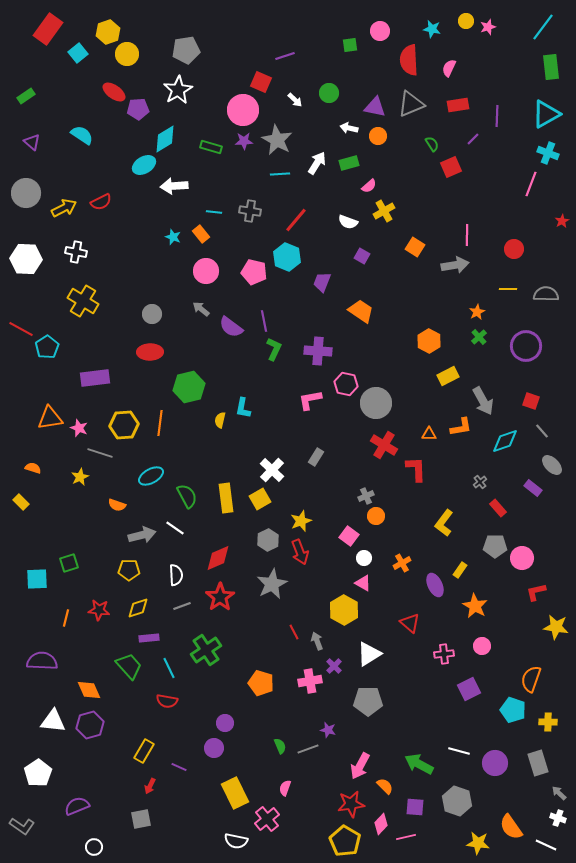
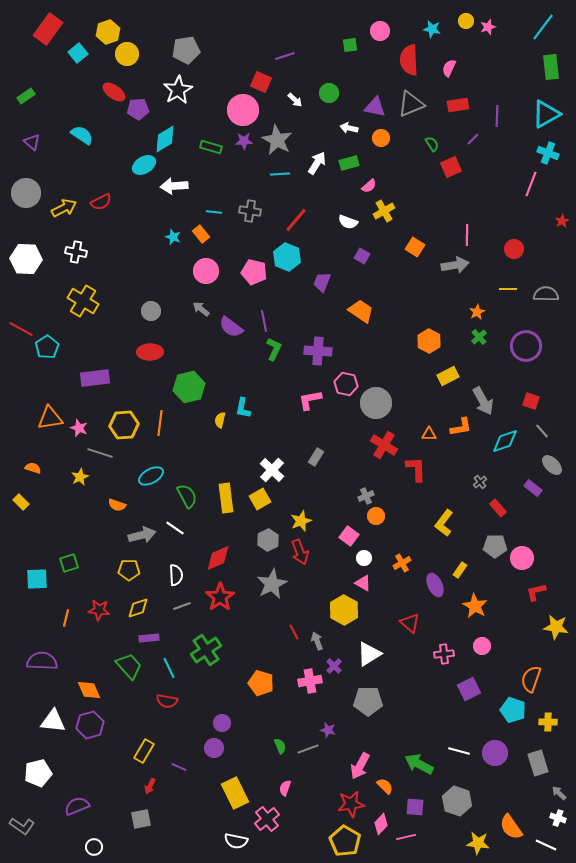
orange circle at (378, 136): moved 3 px right, 2 px down
gray circle at (152, 314): moved 1 px left, 3 px up
purple circle at (225, 723): moved 3 px left
purple circle at (495, 763): moved 10 px up
white pentagon at (38, 773): rotated 20 degrees clockwise
